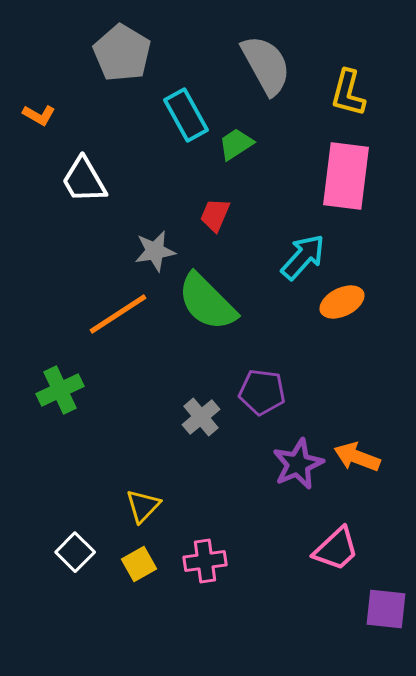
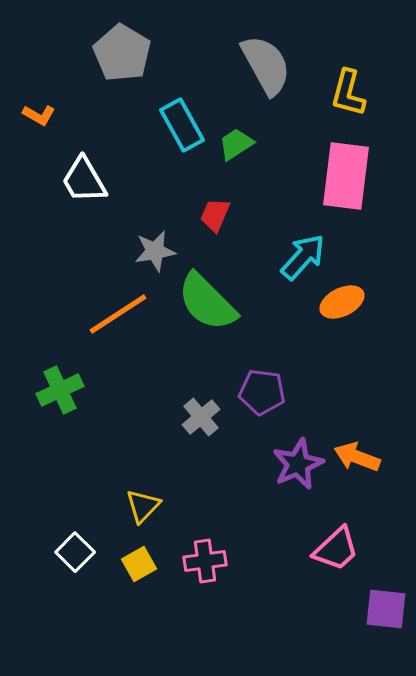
cyan rectangle: moved 4 px left, 10 px down
